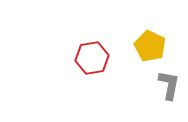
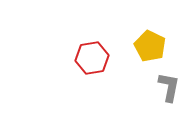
gray L-shape: moved 2 px down
